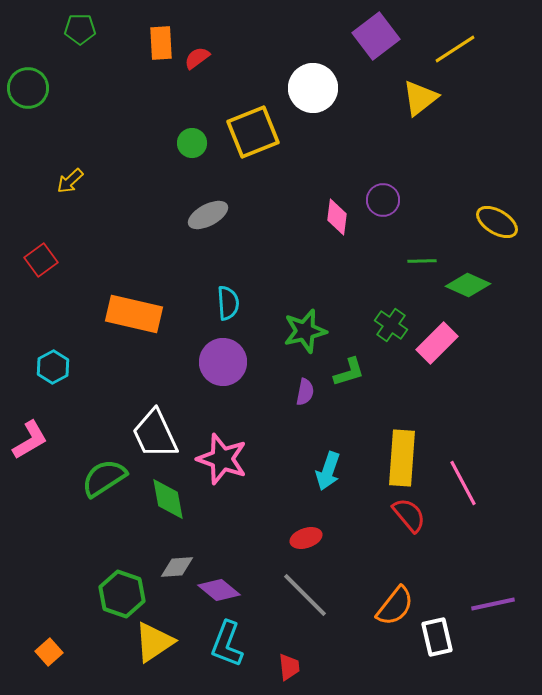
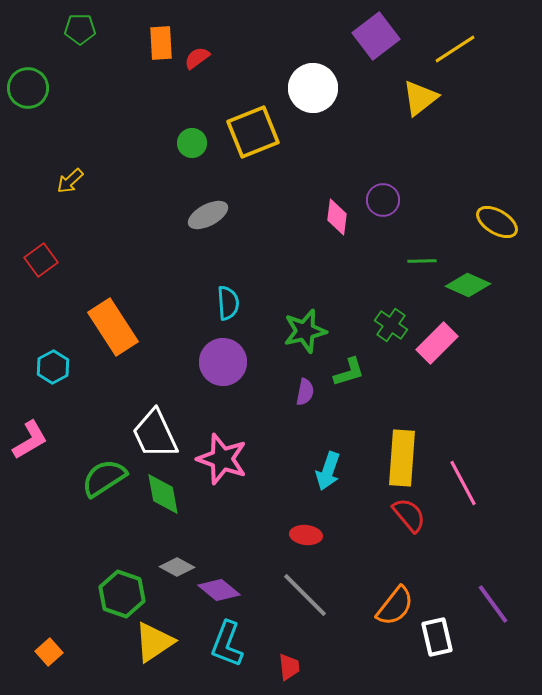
orange rectangle at (134, 314): moved 21 px left, 13 px down; rotated 44 degrees clockwise
green diamond at (168, 499): moved 5 px left, 5 px up
red ellipse at (306, 538): moved 3 px up; rotated 24 degrees clockwise
gray diamond at (177, 567): rotated 32 degrees clockwise
purple line at (493, 604): rotated 66 degrees clockwise
